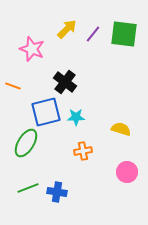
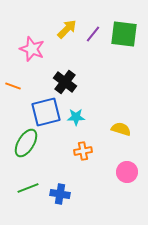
blue cross: moved 3 px right, 2 px down
